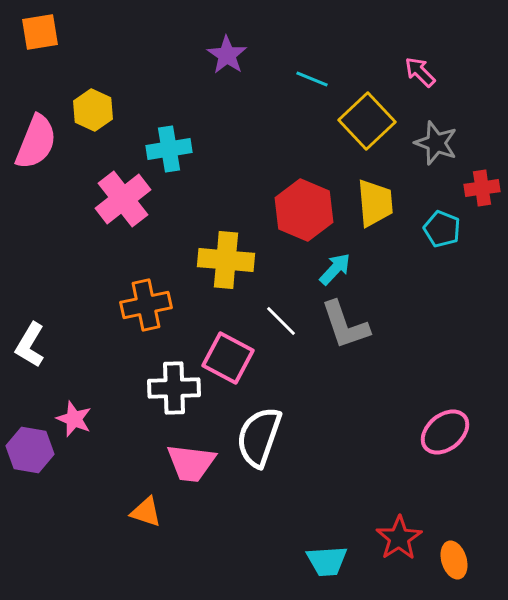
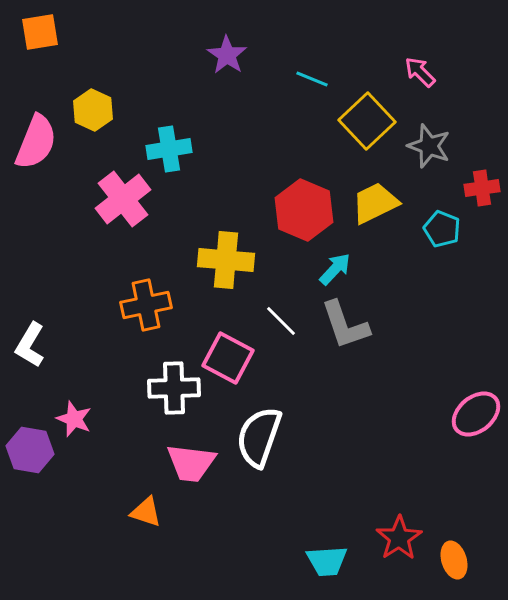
gray star: moved 7 px left, 3 px down
yellow trapezoid: rotated 111 degrees counterclockwise
pink ellipse: moved 31 px right, 18 px up
